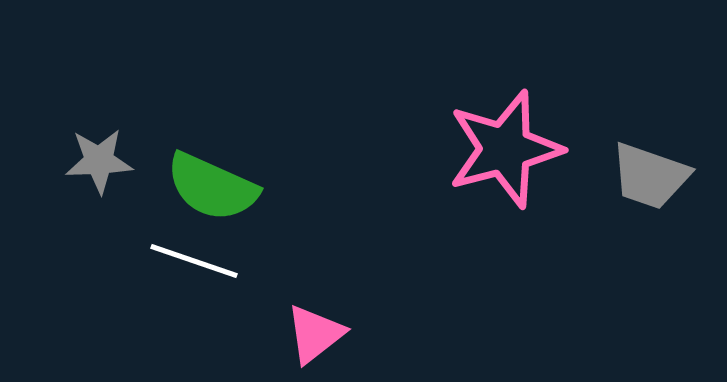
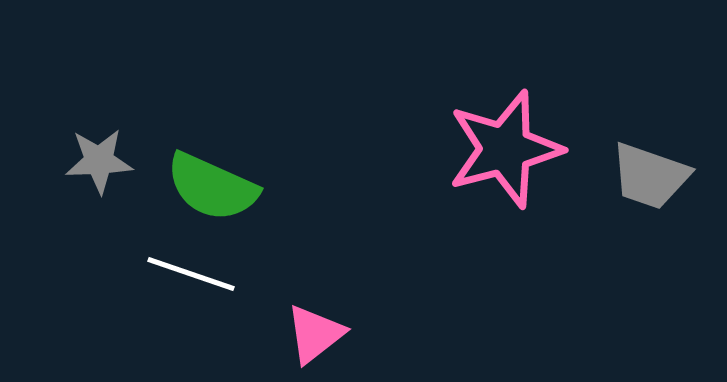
white line: moved 3 px left, 13 px down
